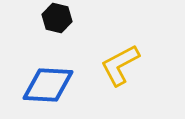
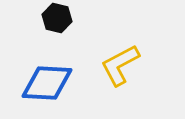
blue diamond: moved 1 px left, 2 px up
